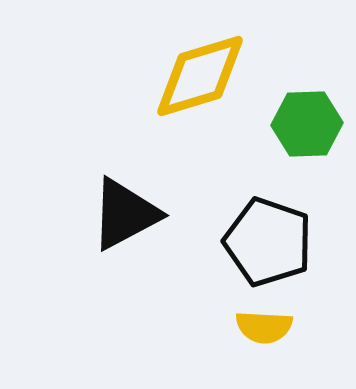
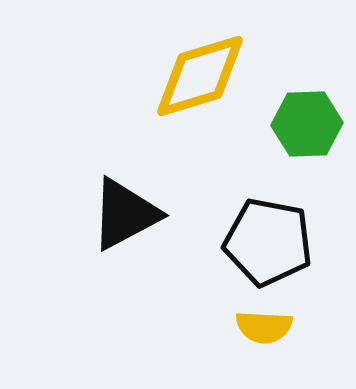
black pentagon: rotated 8 degrees counterclockwise
